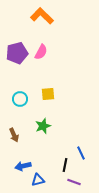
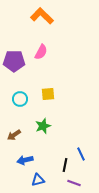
purple pentagon: moved 3 px left, 8 px down; rotated 15 degrees clockwise
brown arrow: rotated 80 degrees clockwise
blue line: moved 1 px down
blue arrow: moved 2 px right, 6 px up
purple line: moved 1 px down
